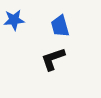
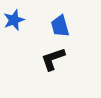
blue star: rotated 15 degrees counterclockwise
